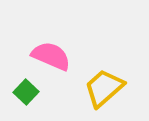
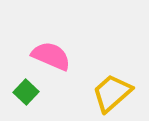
yellow trapezoid: moved 8 px right, 5 px down
